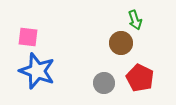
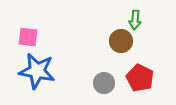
green arrow: rotated 24 degrees clockwise
brown circle: moved 2 px up
blue star: rotated 9 degrees counterclockwise
